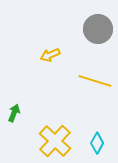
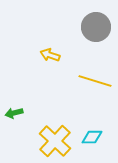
gray circle: moved 2 px left, 2 px up
yellow arrow: rotated 42 degrees clockwise
green arrow: rotated 126 degrees counterclockwise
cyan diamond: moved 5 px left, 6 px up; rotated 60 degrees clockwise
